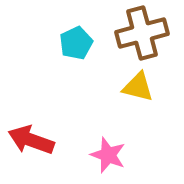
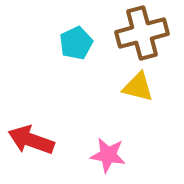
pink star: rotated 12 degrees counterclockwise
